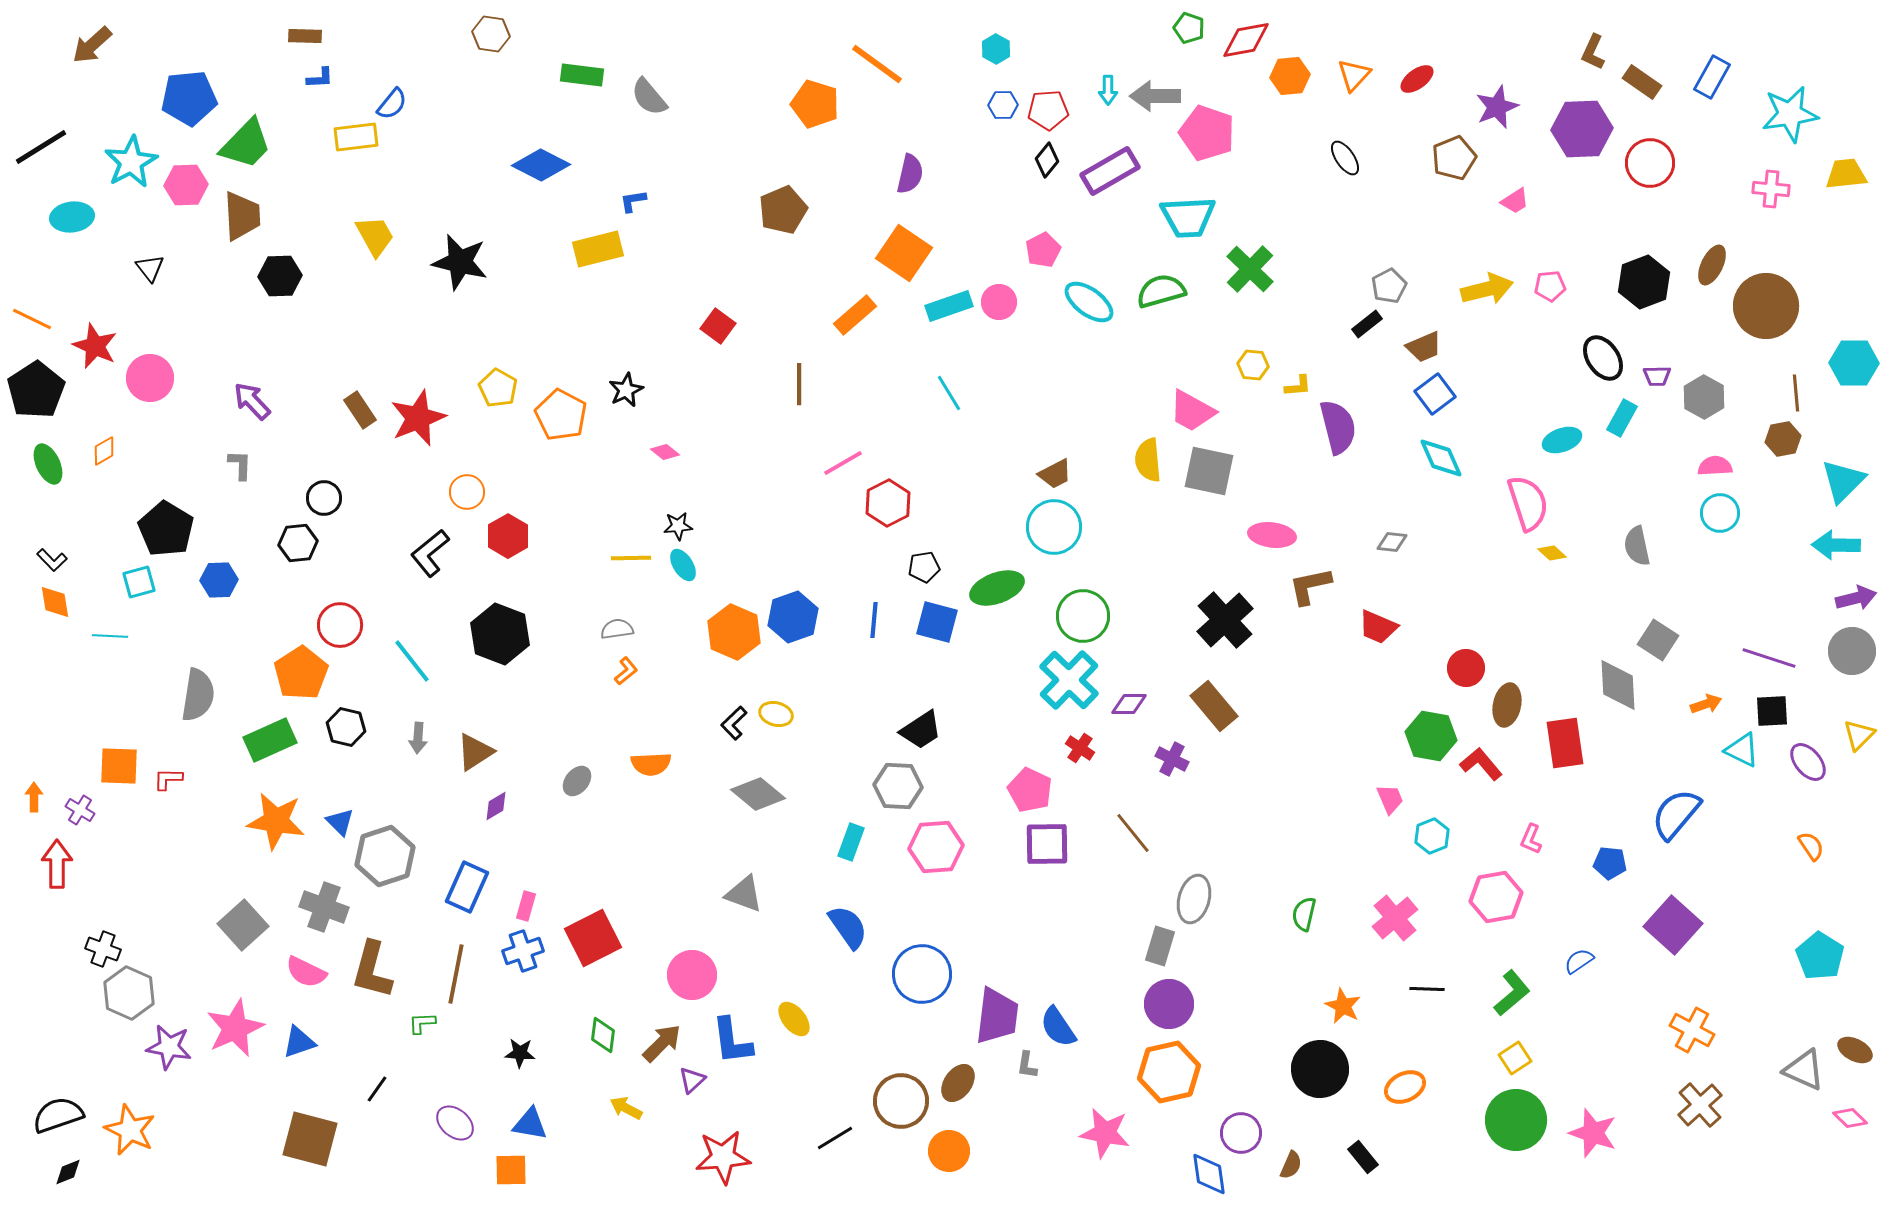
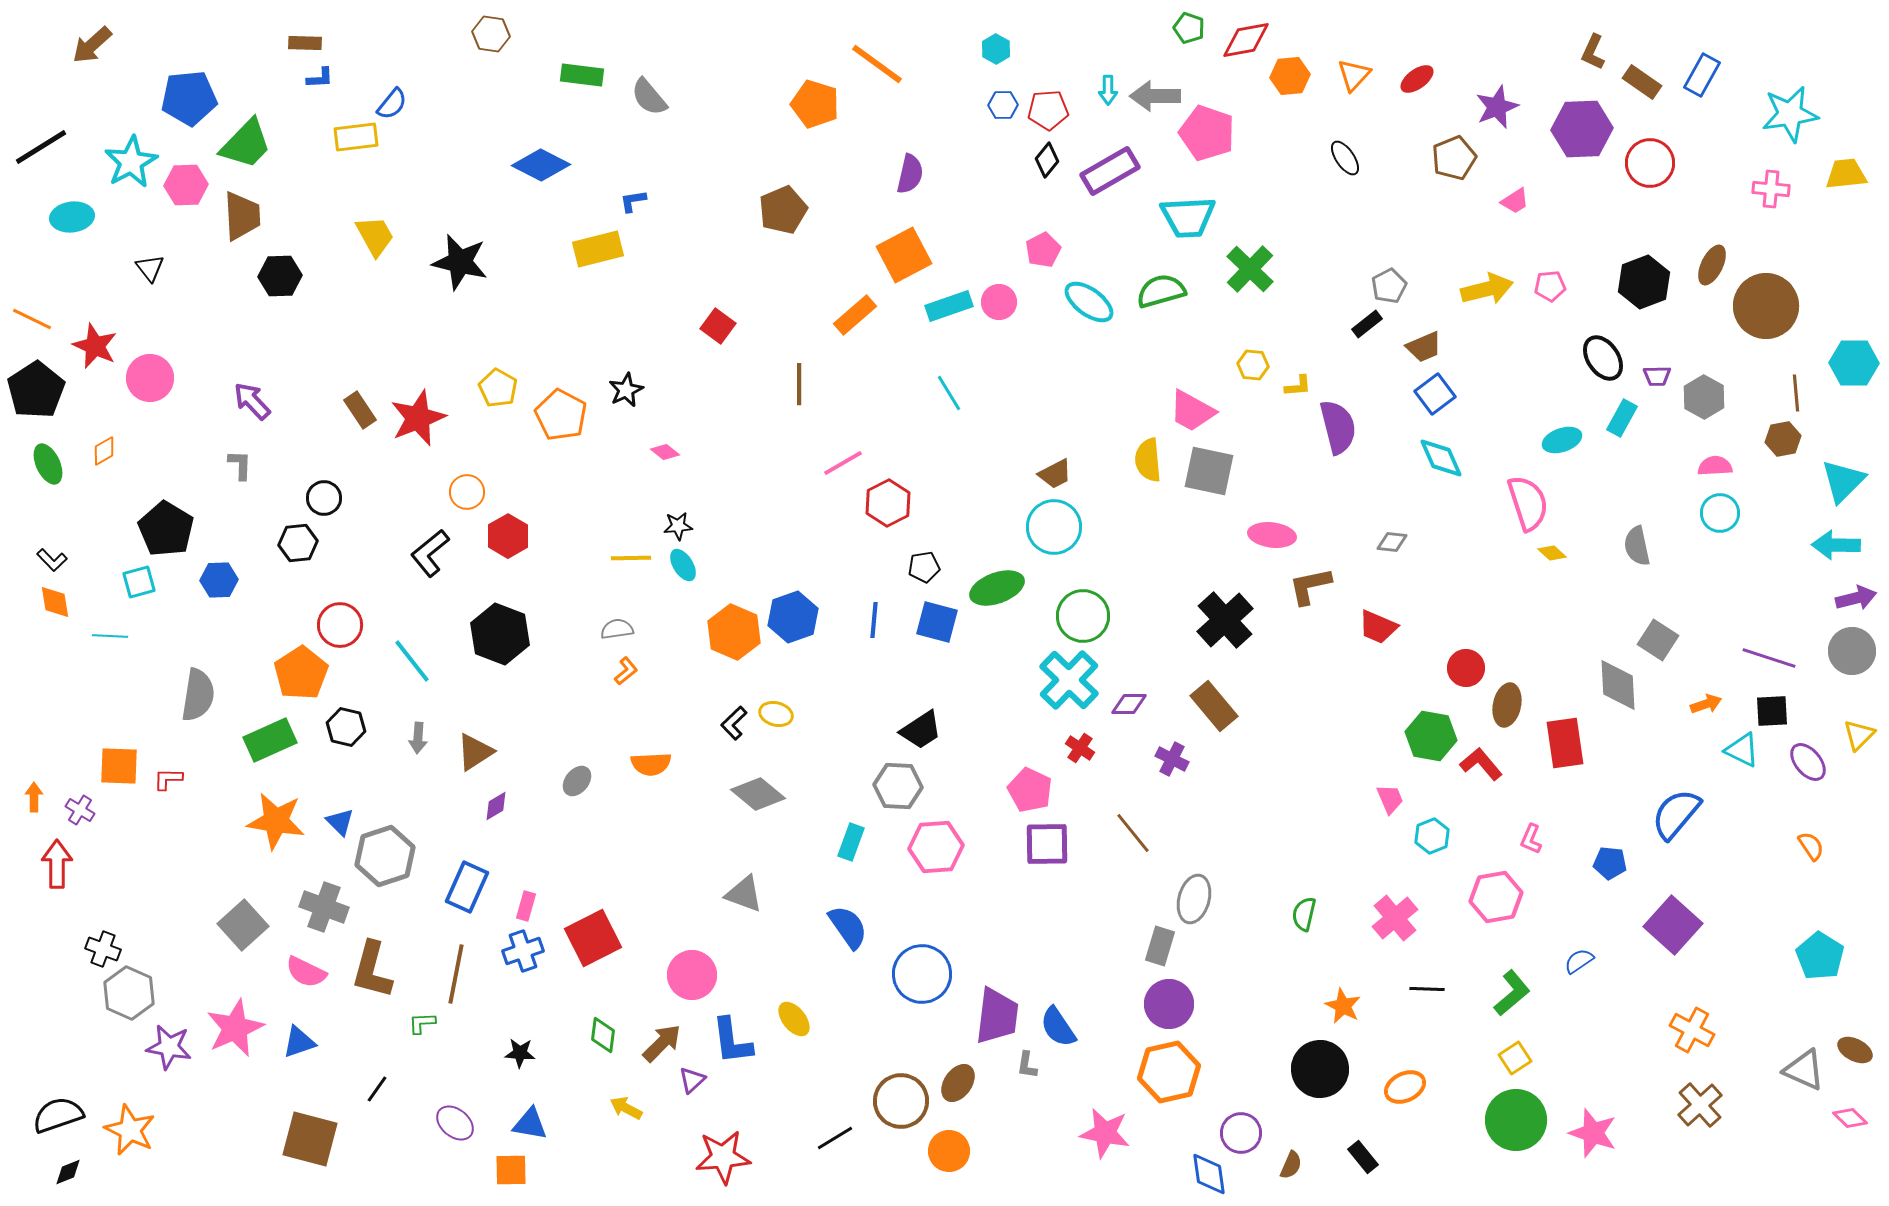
brown rectangle at (305, 36): moved 7 px down
blue rectangle at (1712, 77): moved 10 px left, 2 px up
orange square at (904, 253): moved 2 px down; rotated 28 degrees clockwise
